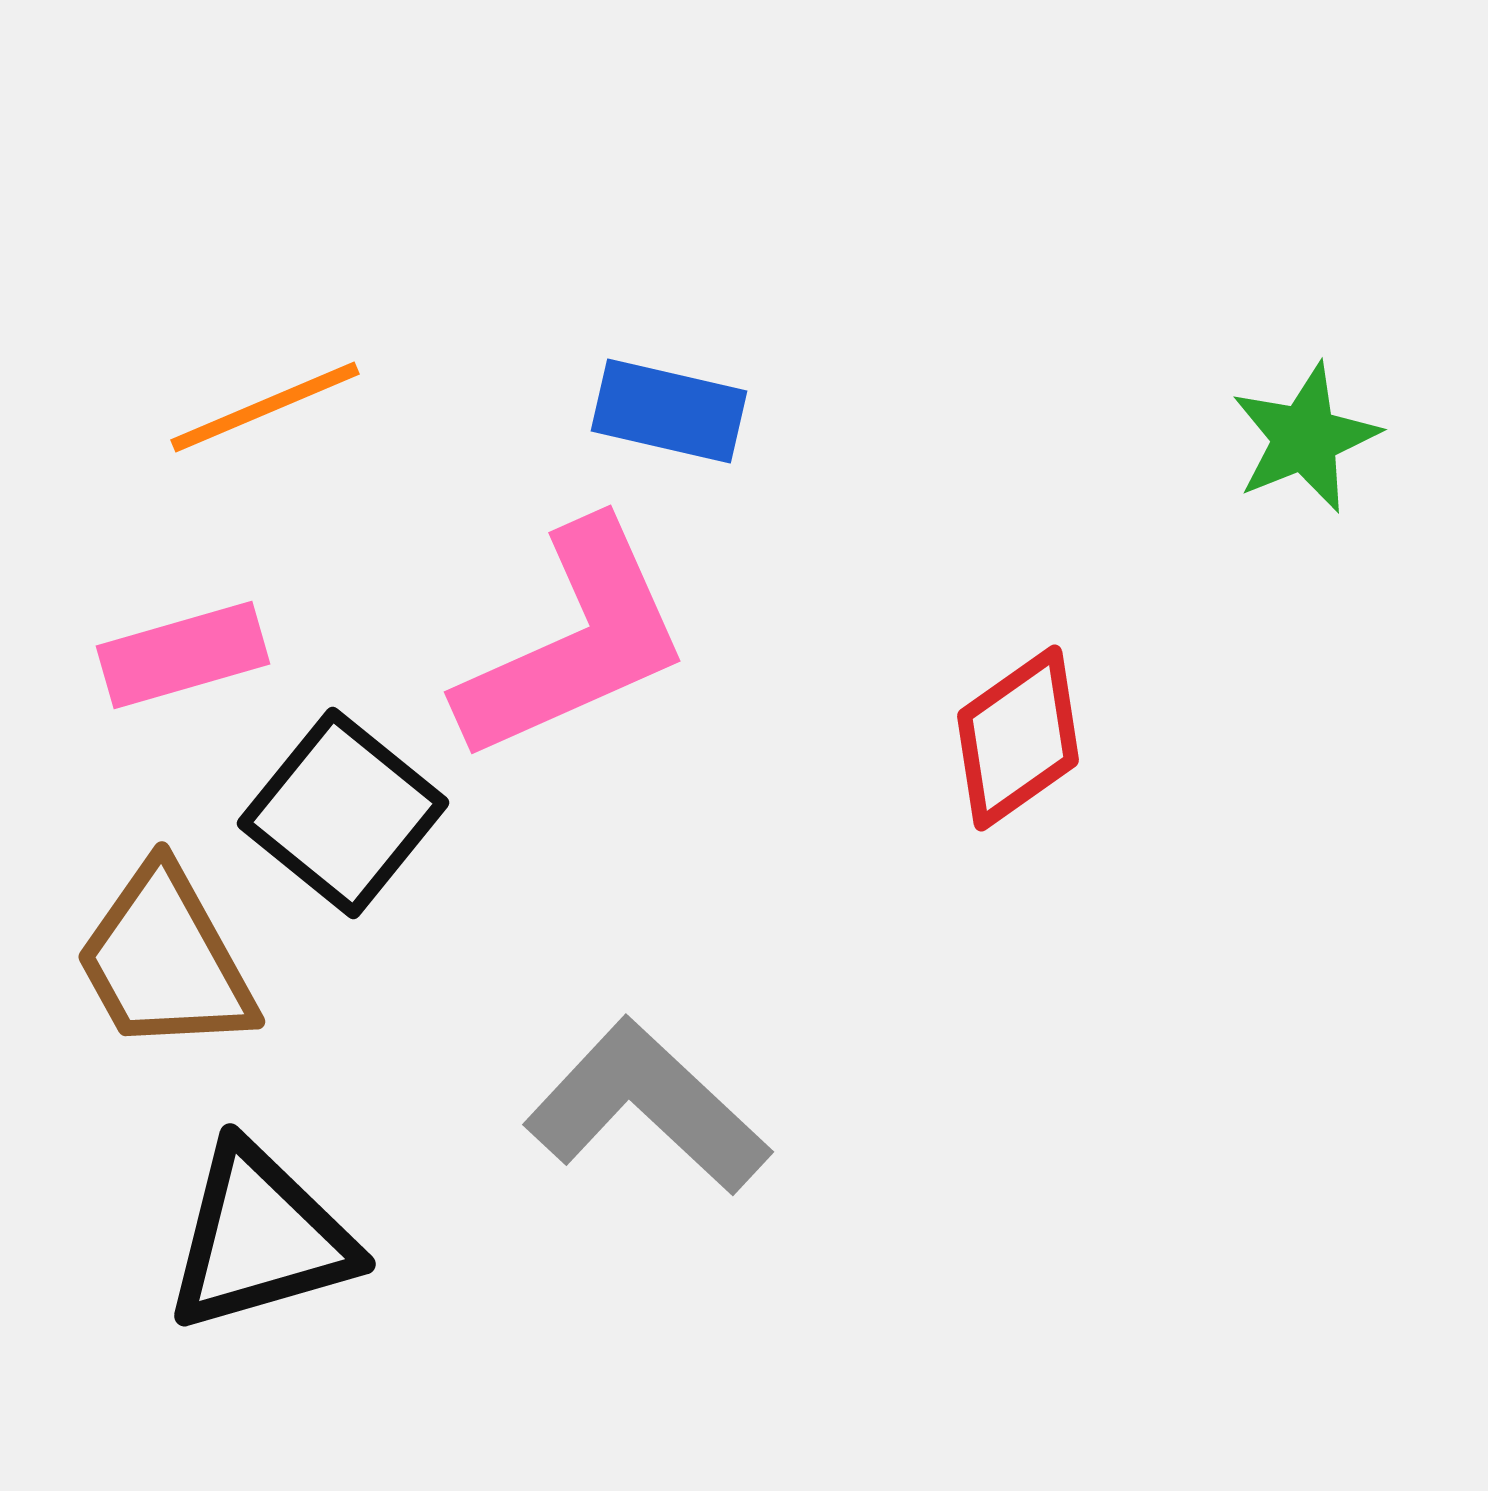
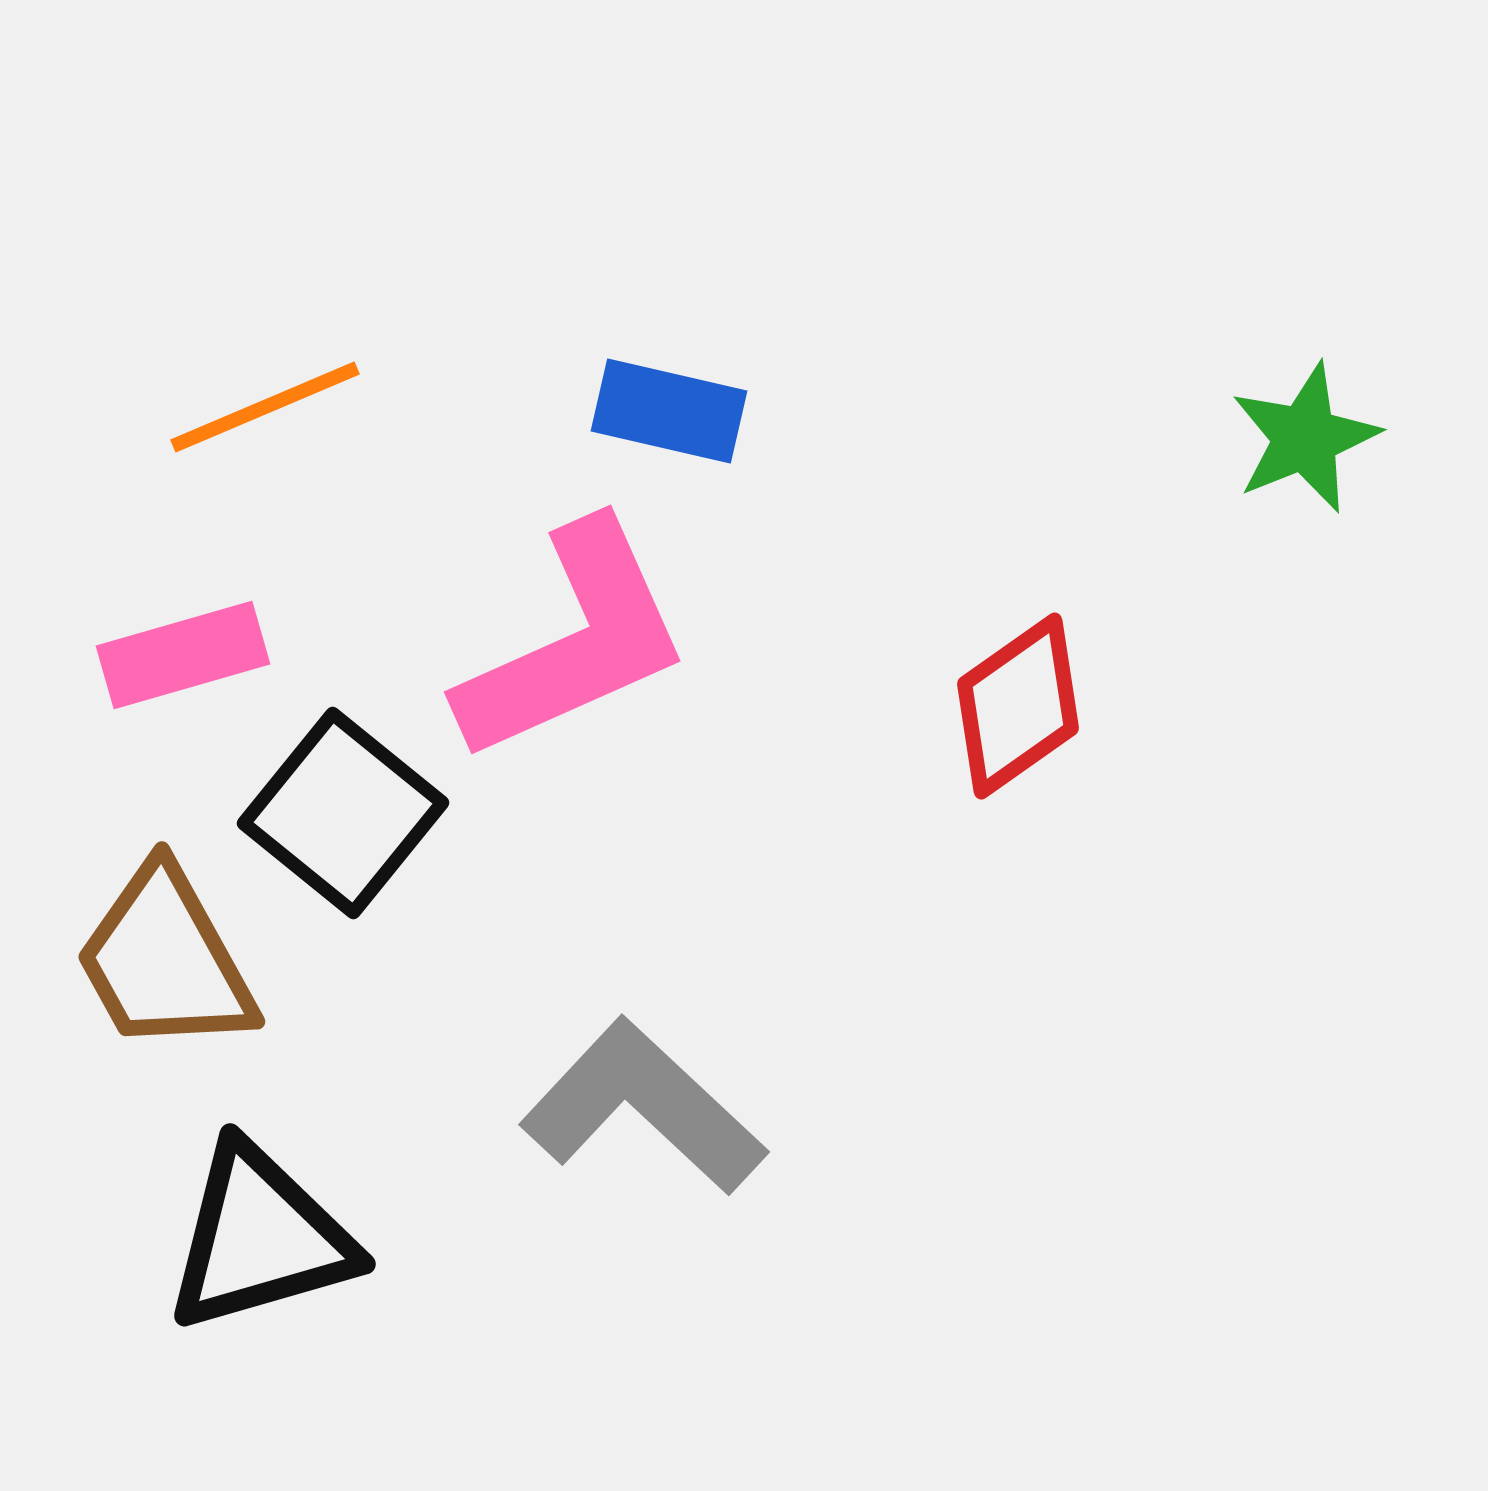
red diamond: moved 32 px up
gray L-shape: moved 4 px left
